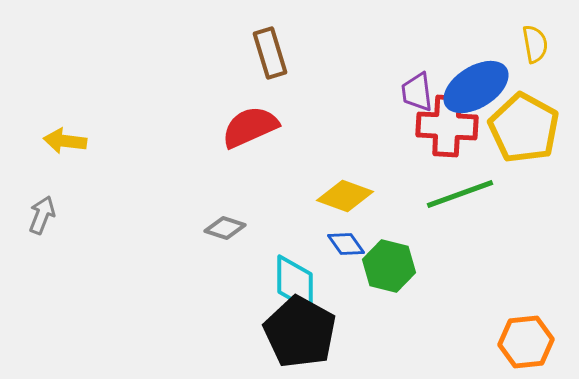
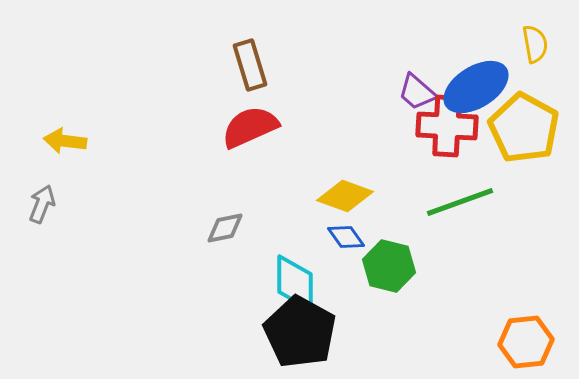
brown rectangle: moved 20 px left, 12 px down
purple trapezoid: rotated 42 degrees counterclockwise
green line: moved 8 px down
gray arrow: moved 11 px up
gray diamond: rotated 30 degrees counterclockwise
blue diamond: moved 7 px up
